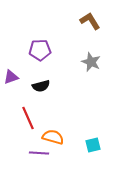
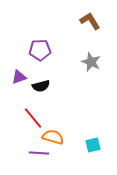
purple triangle: moved 8 px right
red line: moved 5 px right; rotated 15 degrees counterclockwise
